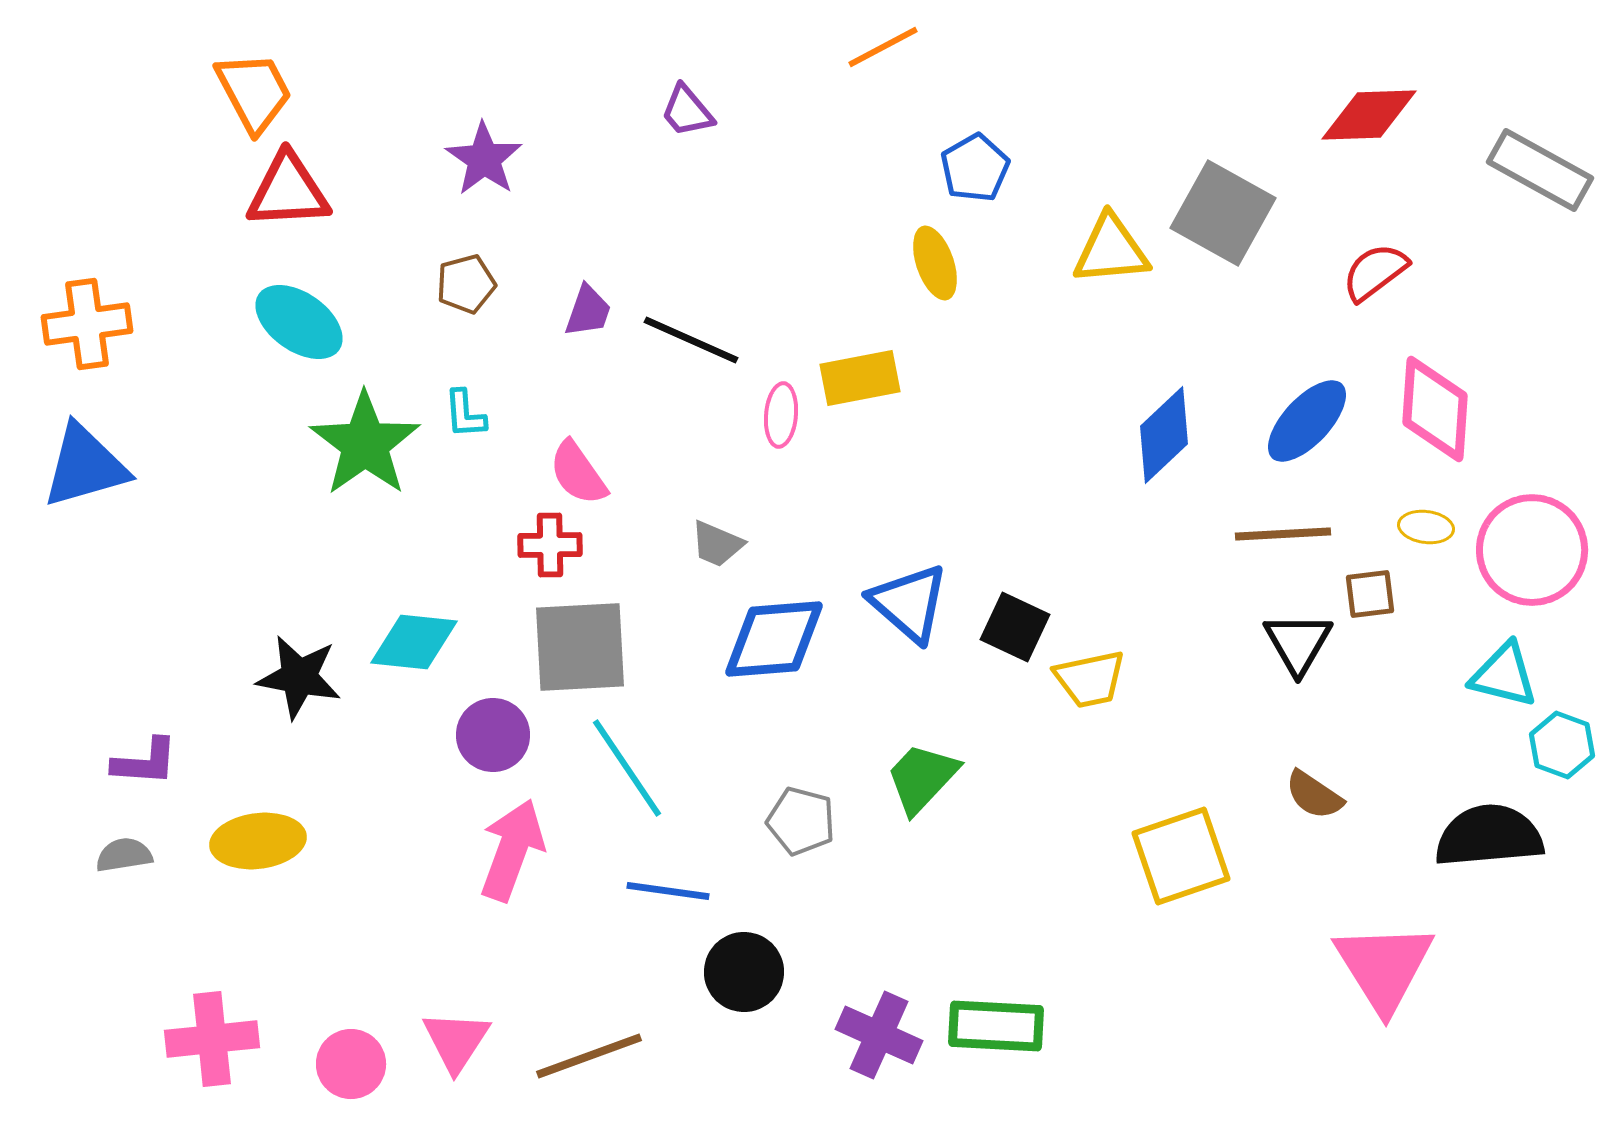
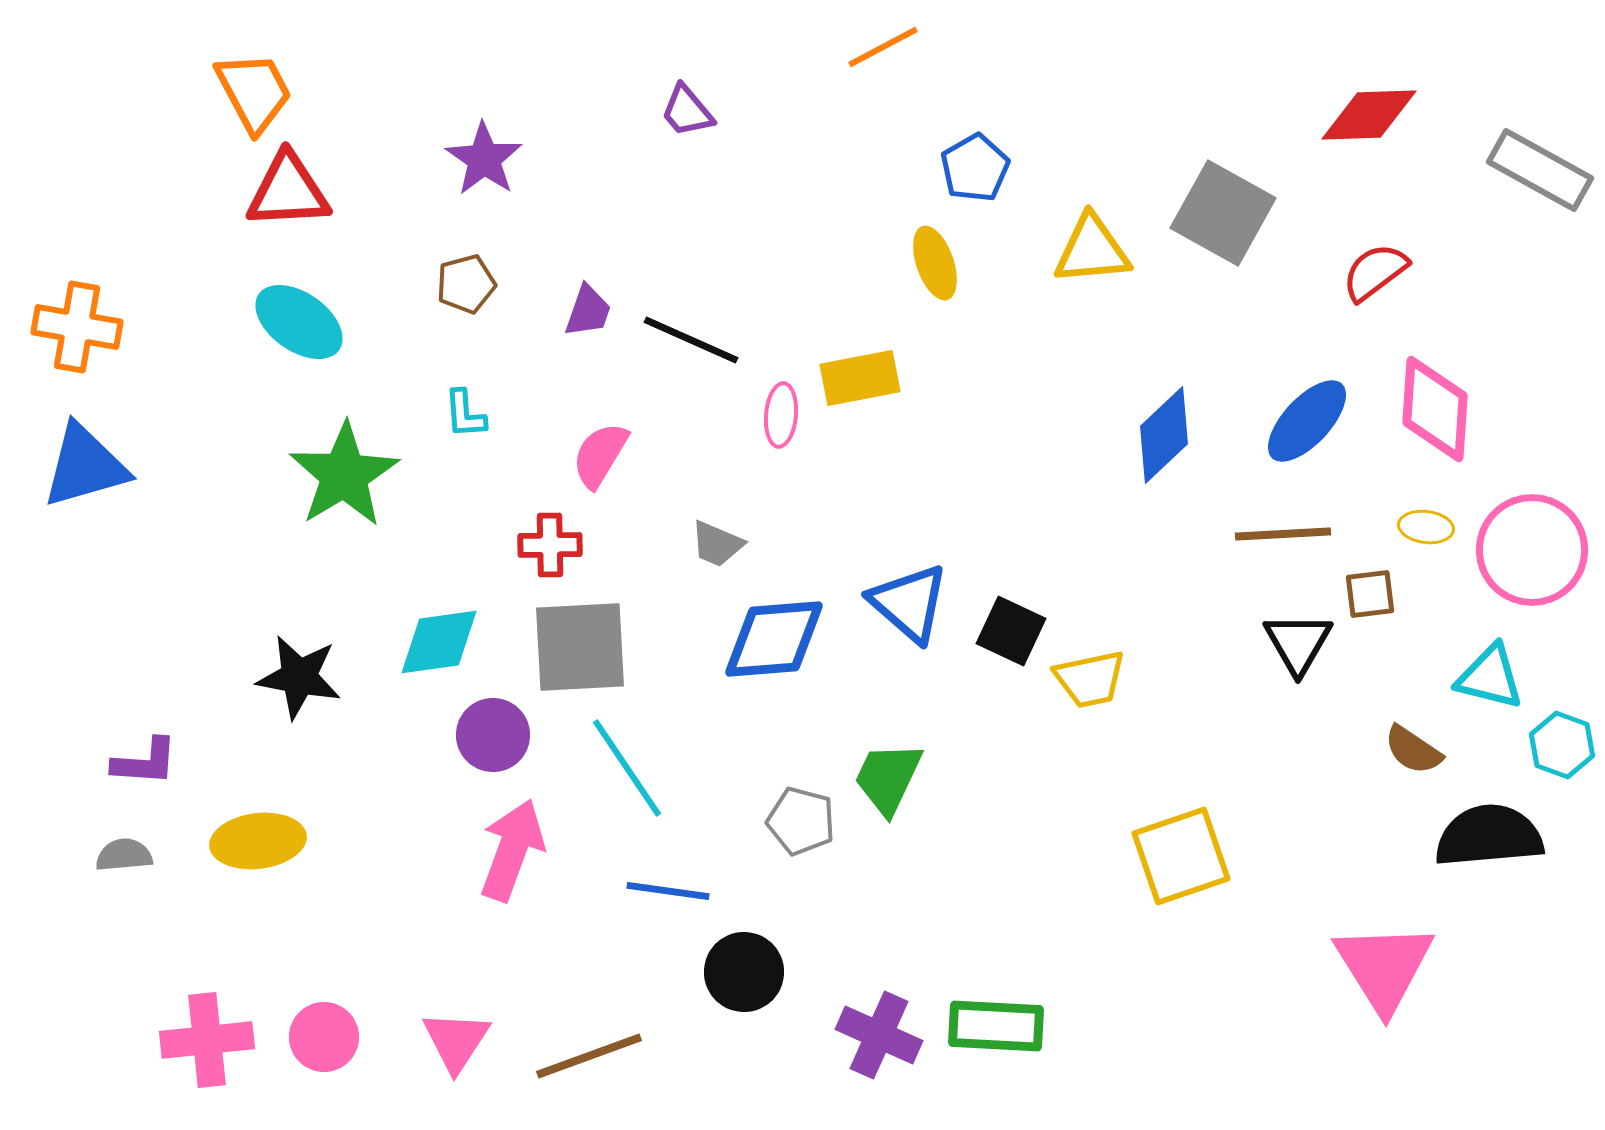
yellow triangle at (1111, 250): moved 19 px left
orange cross at (87, 324): moved 10 px left, 3 px down; rotated 18 degrees clockwise
green star at (365, 444): moved 21 px left, 31 px down; rotated 4 degrees clockwise
pink semicircle at (578, 473): moved 22 px right, 18 px up; rotated 66 degrees clockwise
black square at (1015, 627): moved 4 px left, 4 px down
cyan diamond at (414, 642): moved 25 px right; rotated 14 degrees counterclockwise
cyan triangle at (1504, 675): moved 14 px left, 2 px down
green trapezoid at (922, 778): moved 34 px left; rotated 18 degrees counterclockwise
brown semicircle at (1314, 795): moved 99 px right, 45 px up
gray semicircle at (124, 855): rotated 4 degrees clockwise
pink cross at (212, 1039): moved 5 px left, 1 px down
pink circle at (351, 1064): moved 27 px left, 27 px up
